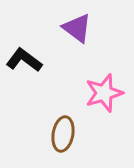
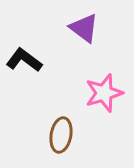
purple triangle: moved 7 px right
brown ellipse: moved 2 px left, 1 px down
